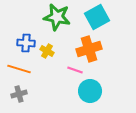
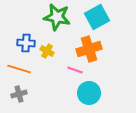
cyan circle: moved 1 px left, 2 px down
